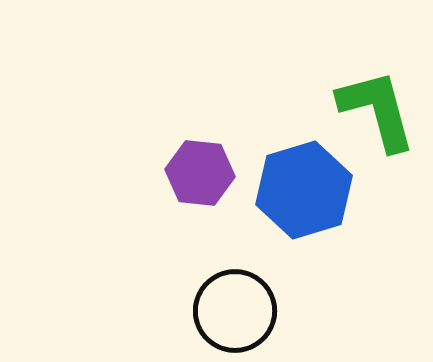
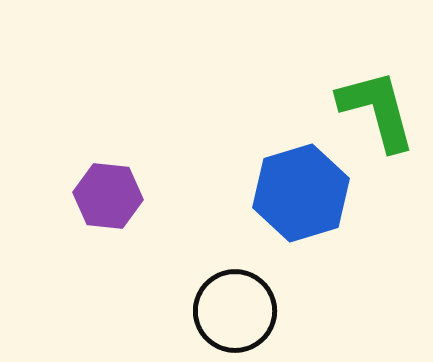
purple hexagon: moved 92 px left, 23 px down
blue hexagon: moved 3 px left, 3 px down
